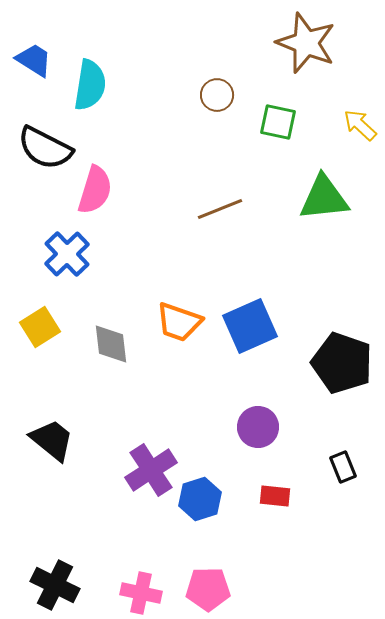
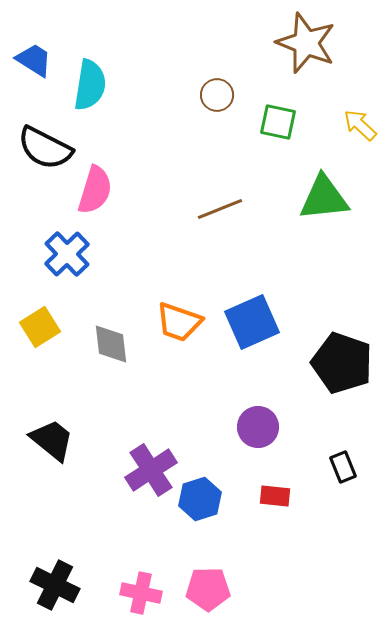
blue square: moved 2 px right, 4 px up
